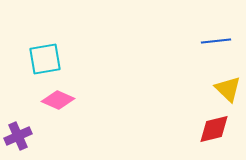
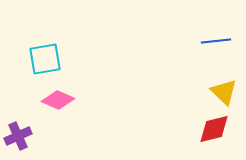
yellow triangle: moved 4 px left, 3 px down
